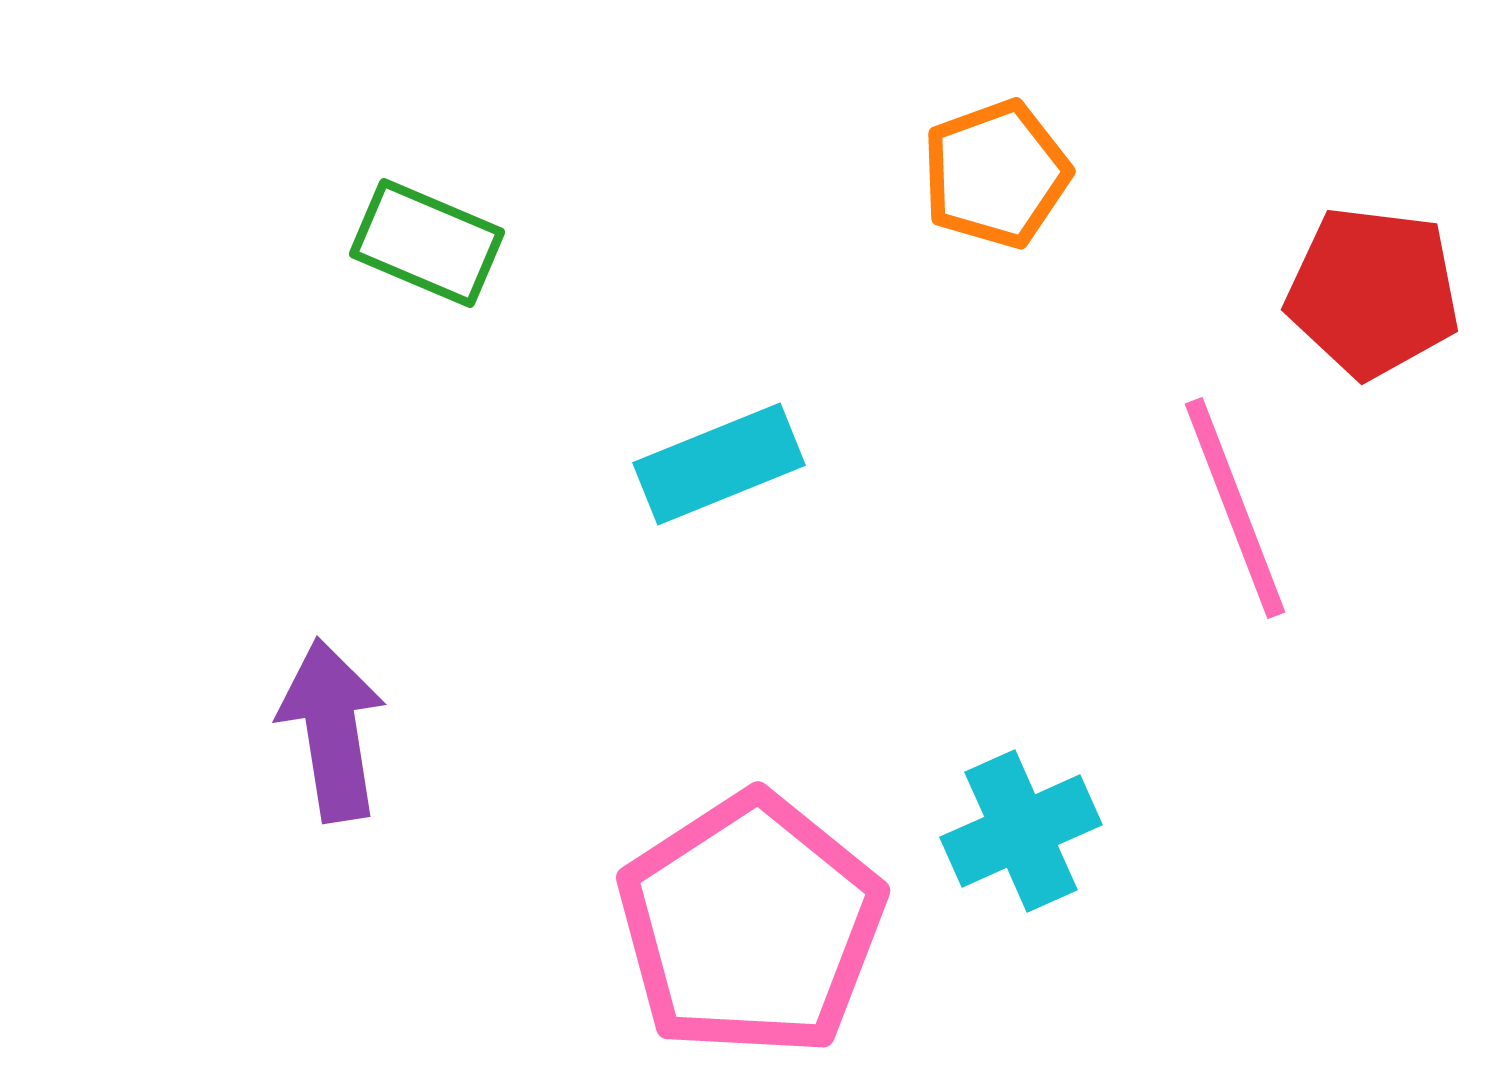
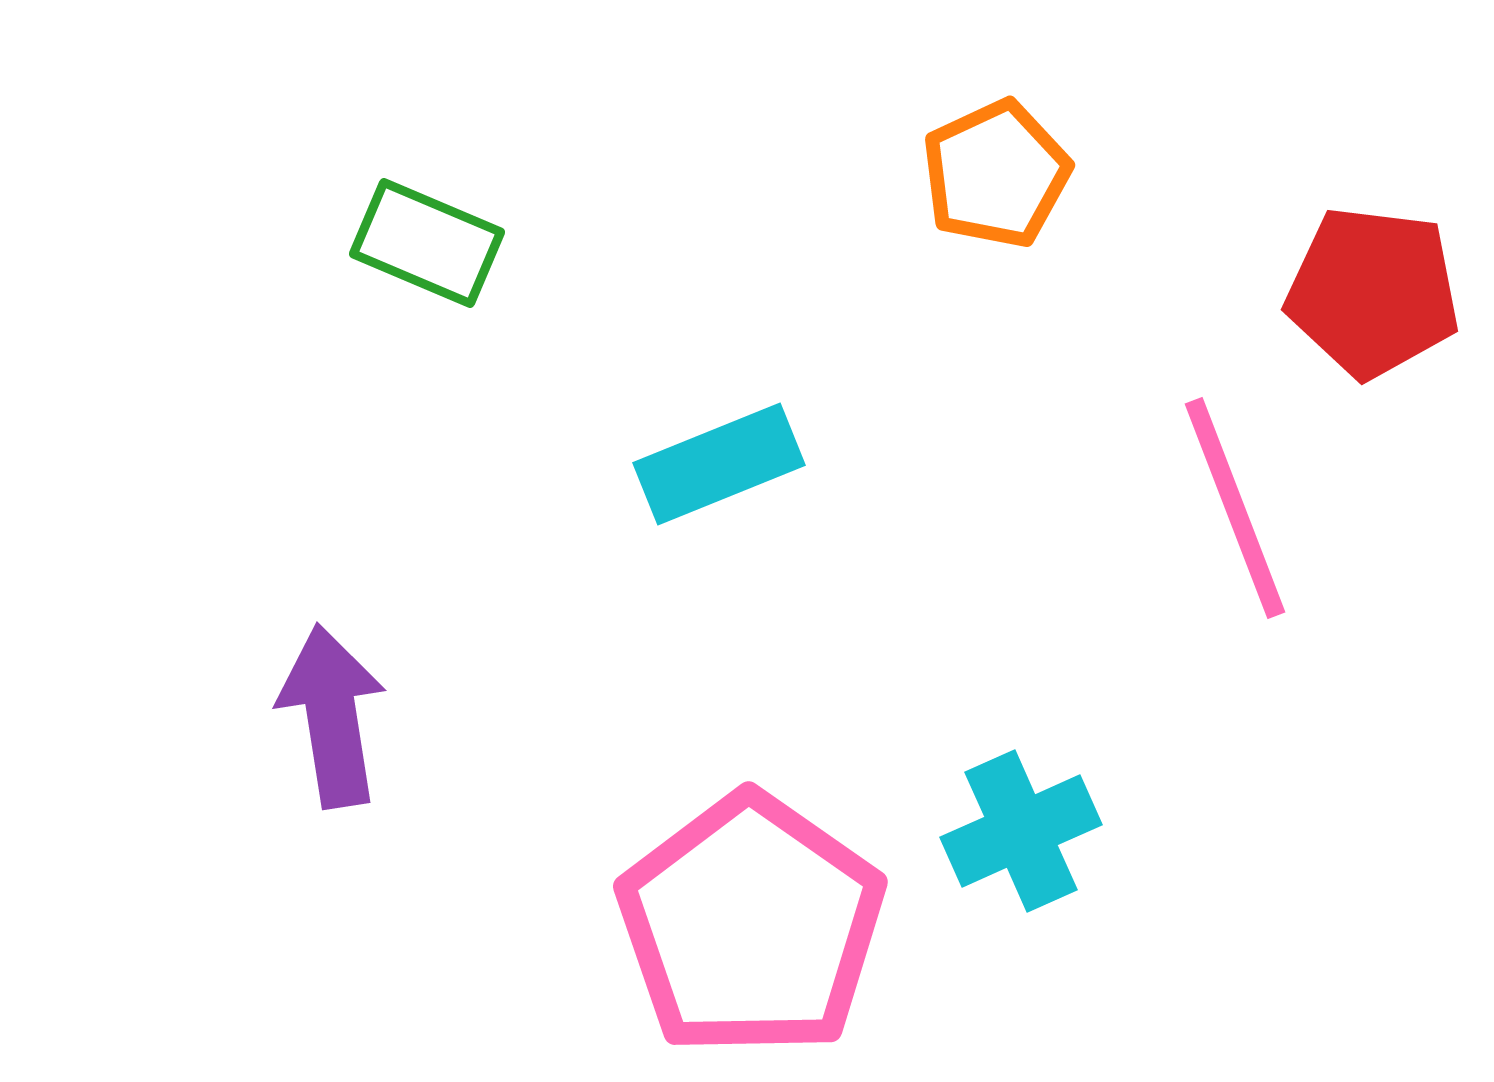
orange pentagon: rotated 5 degrees counterclockwise
purple arrow: moved 14 px up
pink pentagon: rotated 4 degrees counterclockwise
